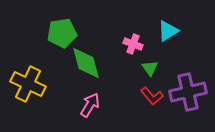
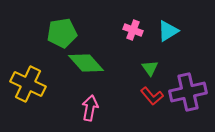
pink cross: moved 14 px up
green diamond: rotated 27 degrees counterclockwise
pink arrow: moved 3 px down; rotated 20 degrees counterclockwise
